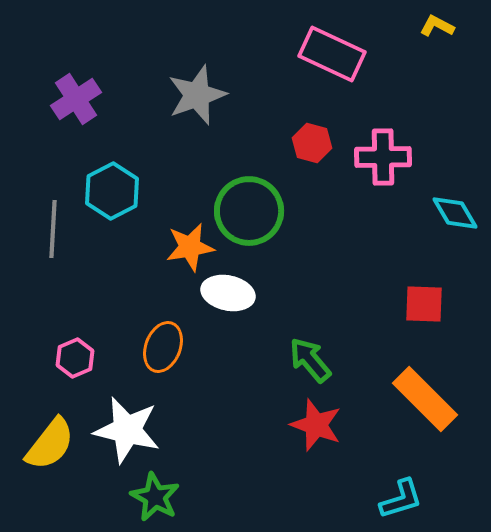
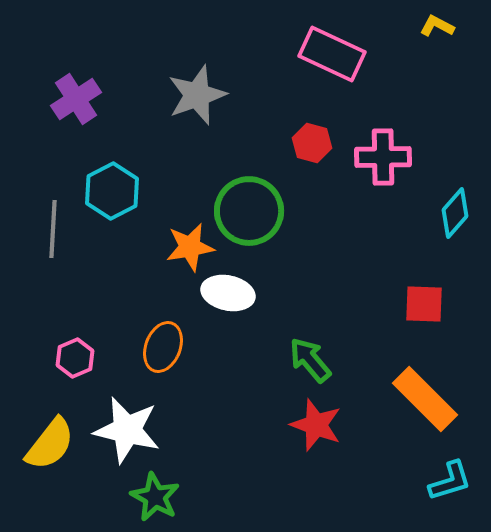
cyan diamond: rotated 72 degrees clockwise
cyan L-shape: moved 49 px right, 18 px up
